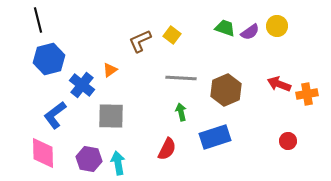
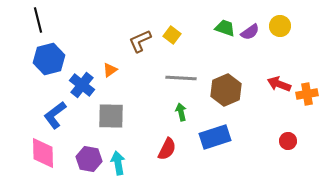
yellow circle: moved 3 px right
